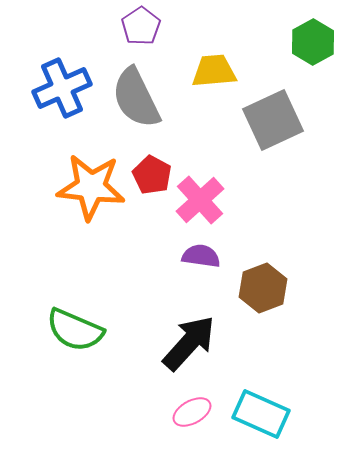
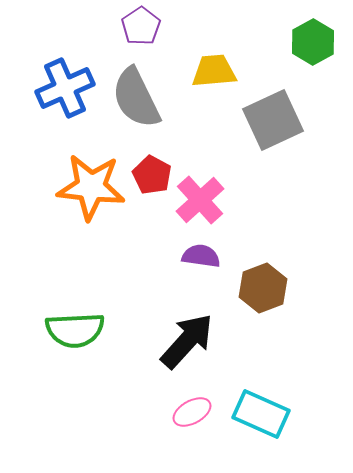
blue cross: moved 3 px right
green semicircle: rotated 26 degrees counterclockwise
black arrow: moved 2 px left, 2 px up
